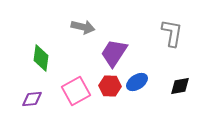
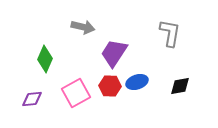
gray L-shape: moved 2 px left
green diamond: moved 4 px right, 1 px down; rotated 16 degrees clockwise
blue ellipse: rotated 15 degrees clockwise
pink square: moved 2 px down
